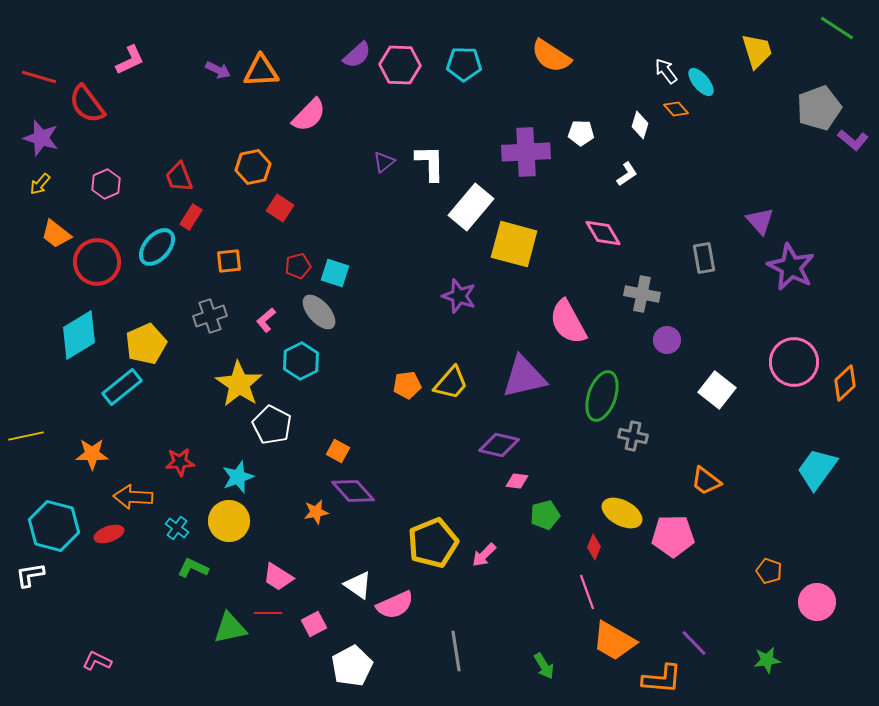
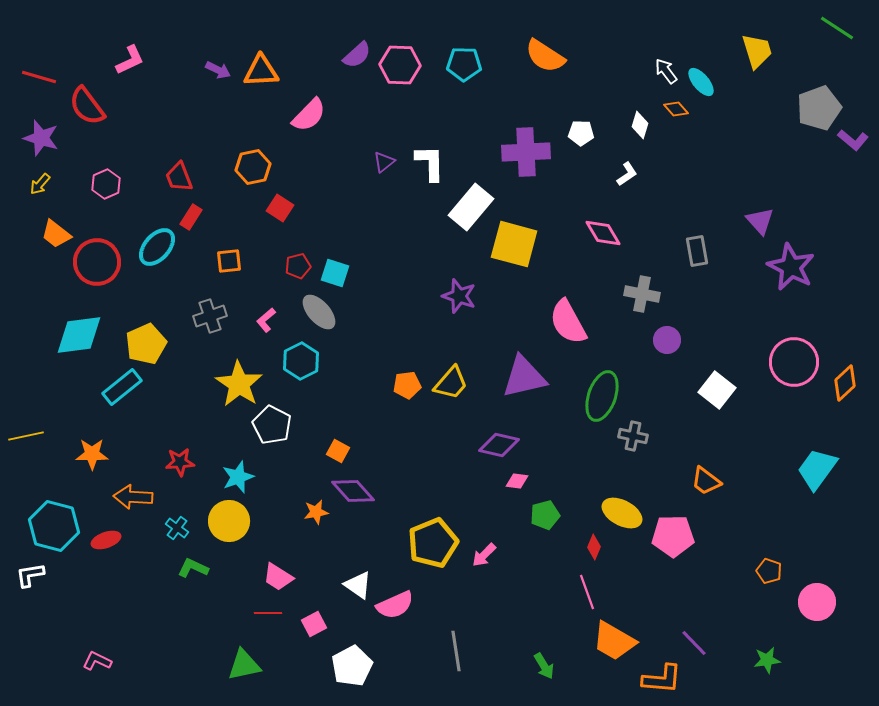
orange semicircle at (551, 56): moved 6 px left
red semicircle at (87, 104): moved 2 px down
gray rectangle at (704, 258): moved 7 px left, 7 px up
cyan diamond at (79, 335): rotated 24 degrees clockwise
red ellipse at (109, 534): moved 3 px left, 6 px down
green triangle at (230, 628): moved 14 px right, 37 px down
